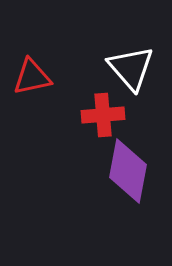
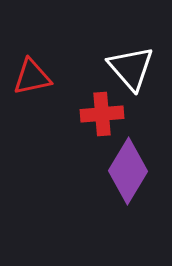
red cross: moved 1 px left, 1 px up
purple diamond: rotated 20 degrees clockwise
